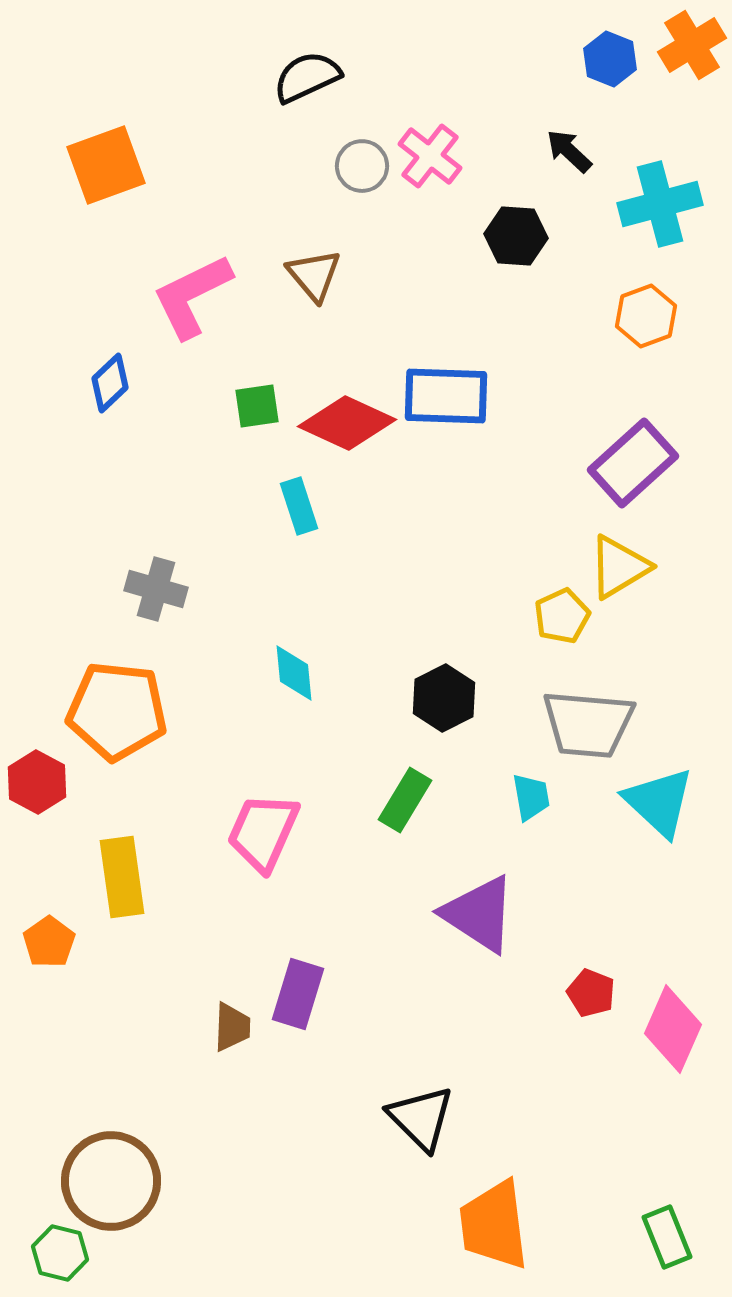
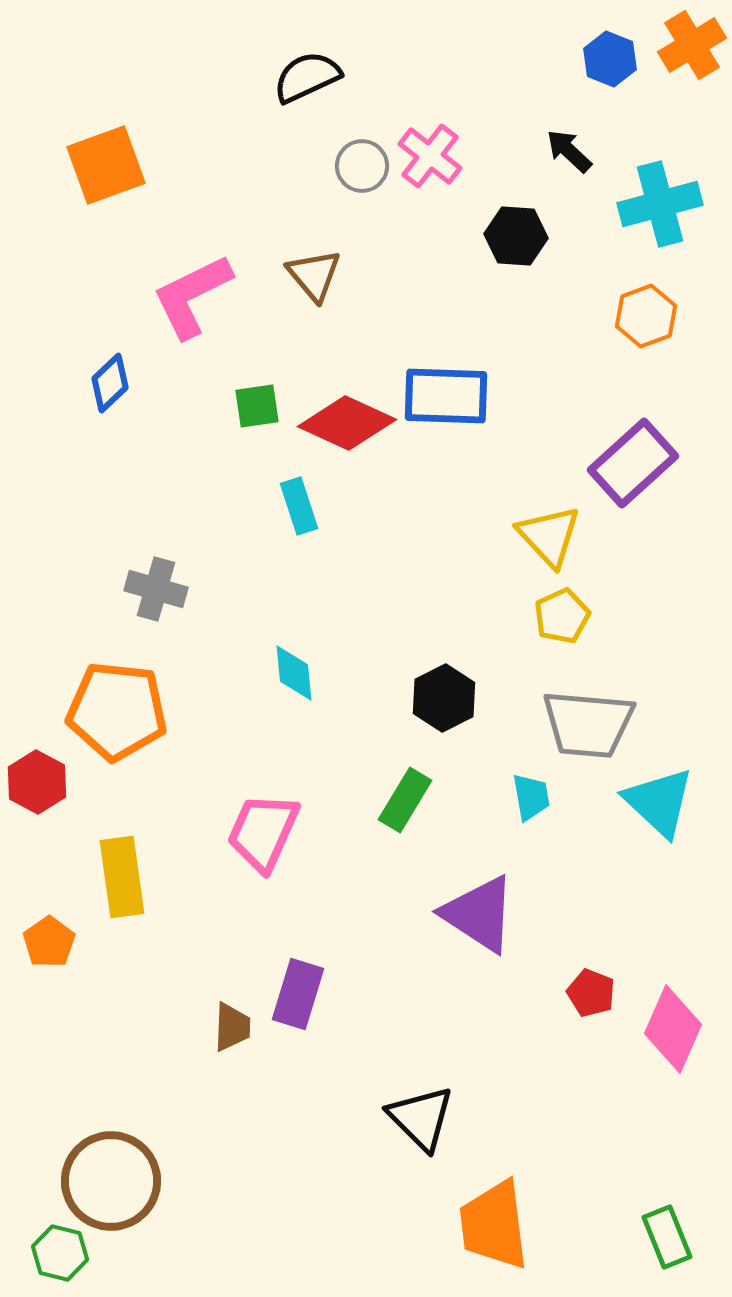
yellow triangle at (619, 567): moved 70 px left, 31 px up; rotated 42 degrees counterclockwise
